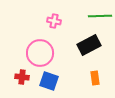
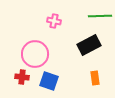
pink circle: moved 5 px left, 1 px down
